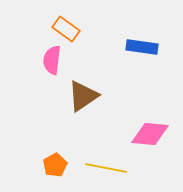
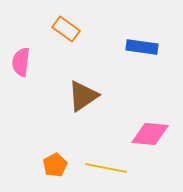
pink semicircle: moved 31 px left, 2 px down
